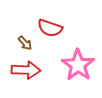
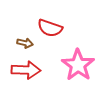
brown arrow: rotated 35 degrees counterclockwise
